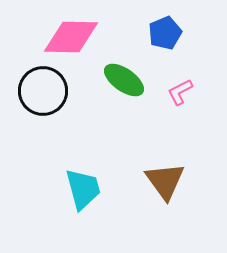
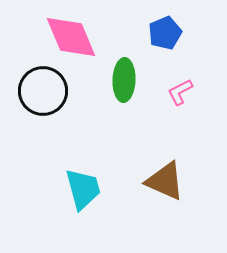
pink diamond: rotated 66 degrees clockwise
green ellipse: rotated 57 degrees clockwise
brown triangle: rotated 30 degrees counterclockwise
